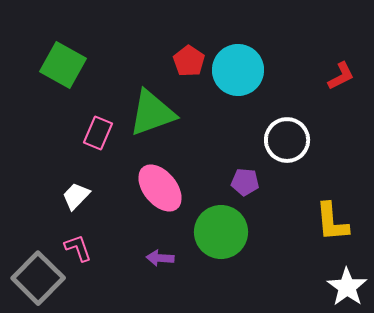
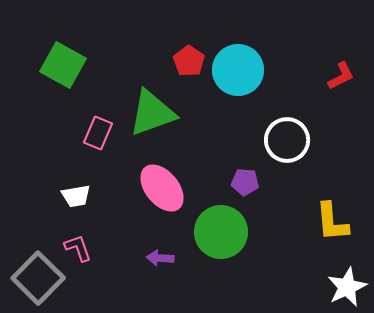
pink ellipse: moved 2 px right
white trapezoid: rotated 144 degrees counterclockwise
white star: rotated 12 degrees clockwise
